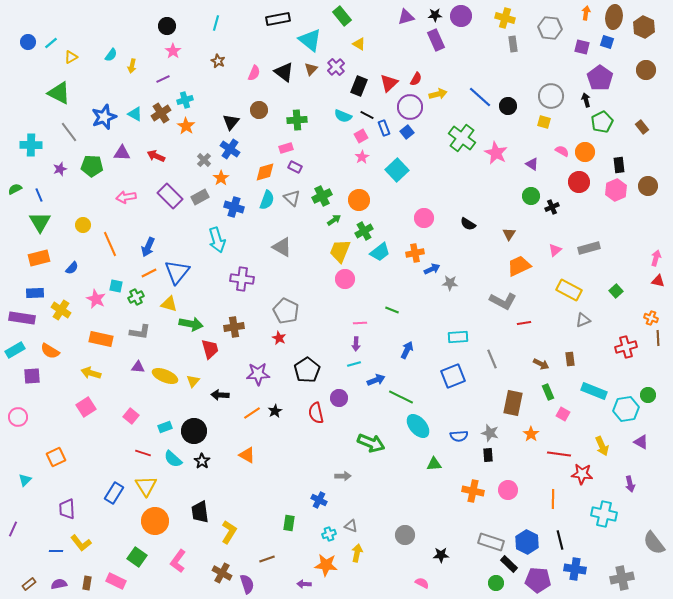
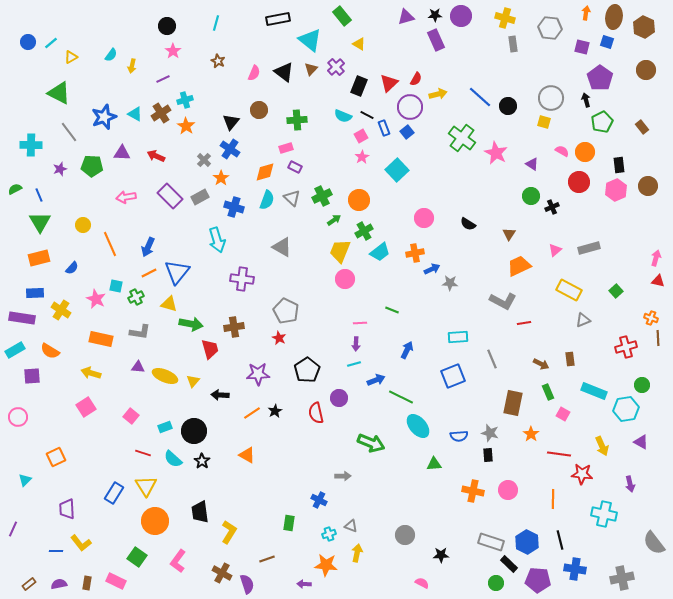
gray circle at (551, 96): moved 2 px down
green circle at (648, 395): moved 6 px left, 10 px up
